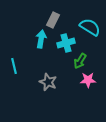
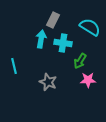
cyan cross: moved 3 px left; rotated 24 degrees clockwise
